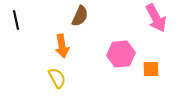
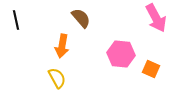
brown semicircle: moved 1 px right, 2 px down; rotated 65 degrees counterclockwise
orange arrow: rotated 20 degrees clockwise
pink hexagon: rotated 12 degrees clockwise
orange square: rotated 24 degrees clockwise
